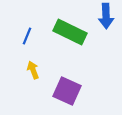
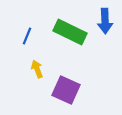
blue arrow: moved 1 px left, 5 px down
yellow arrow: moved 4 px right, 1 px up
purple square: moved 1 px left, 1 px up
